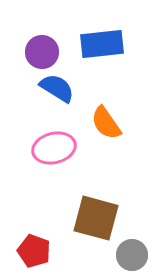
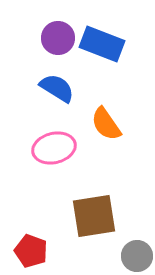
blue rectangle: rotated 27 degrees clockwise
purple circle: moved 16 px right, 14 px up
orange semicircle: moved 1 px down
brown square: moved 2 px left, 2 px up; rotated 24 degrees counterclockwise
red pentagon: moved 3 px left
gray circle: moved 5 px right, 1 px down
